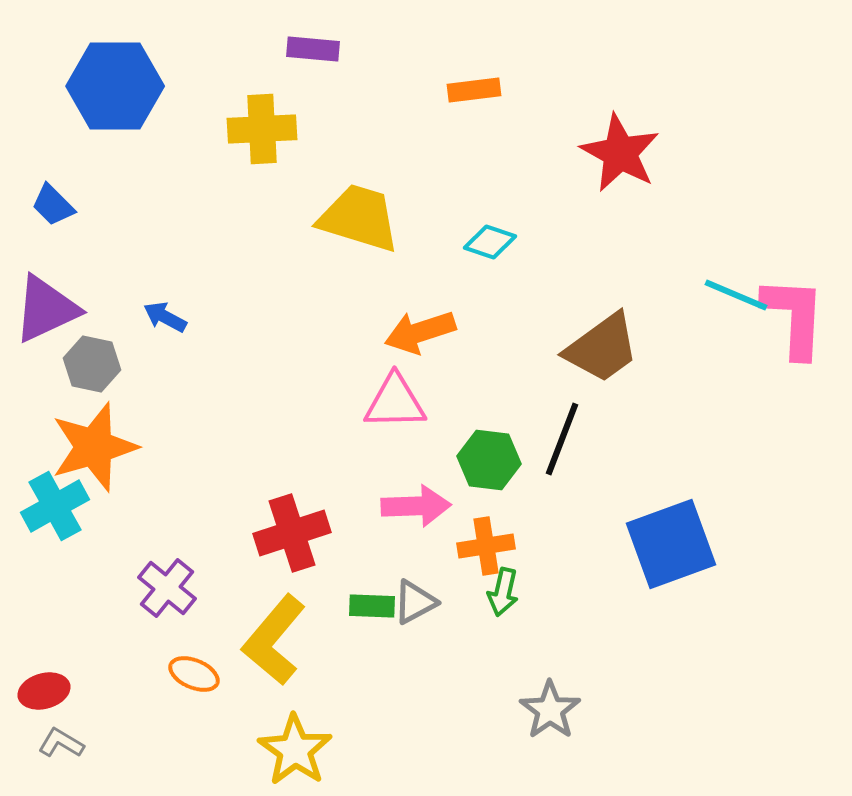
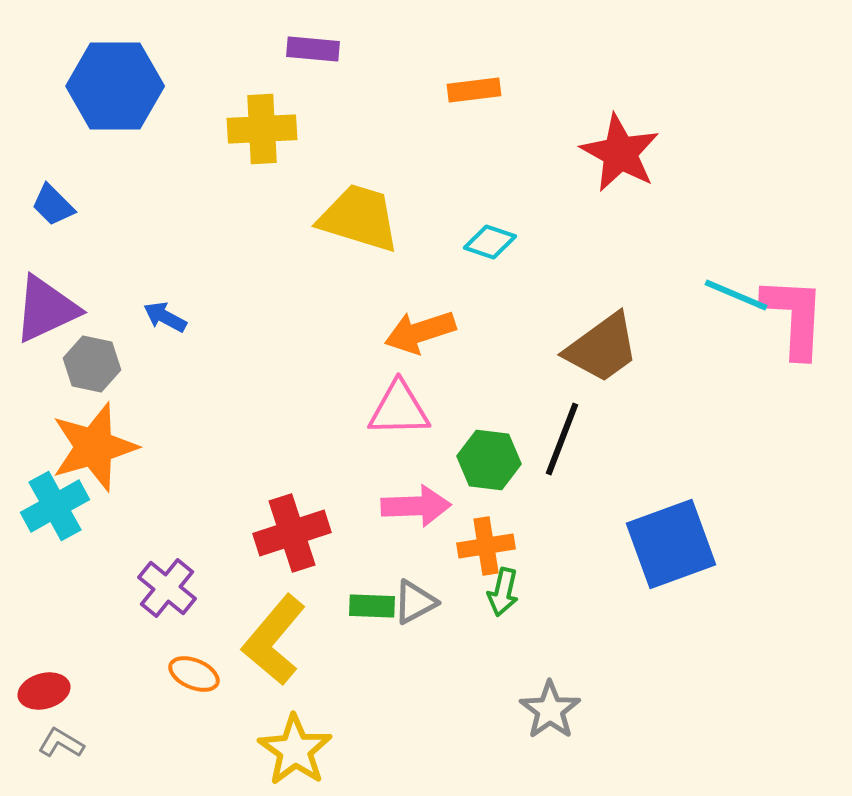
pink triangle: moved 4 px right, 7 px down
